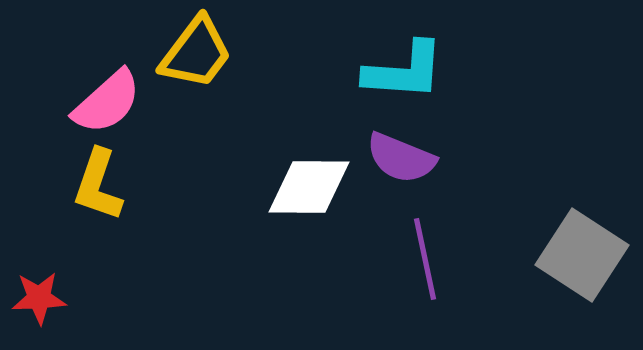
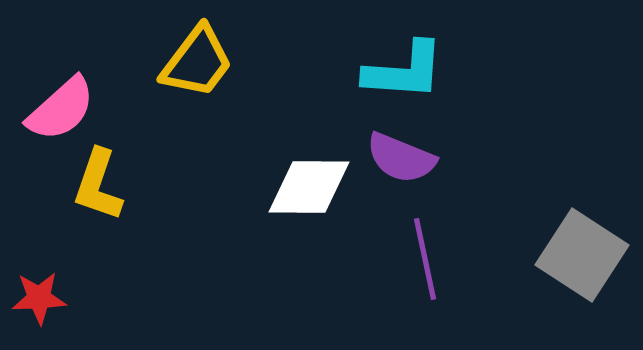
yellow trapezoid: moved 1 px right, 9 px down
pink semicircle: moved 46 px left, 7 px down
